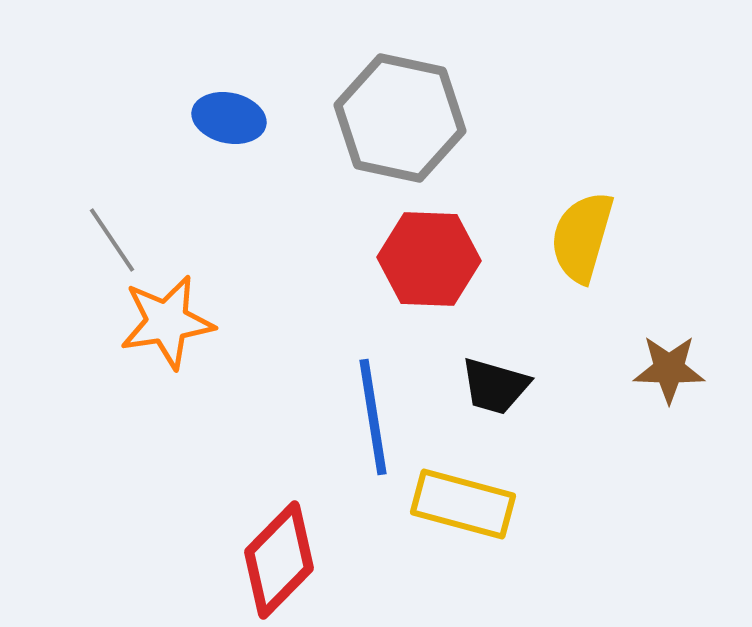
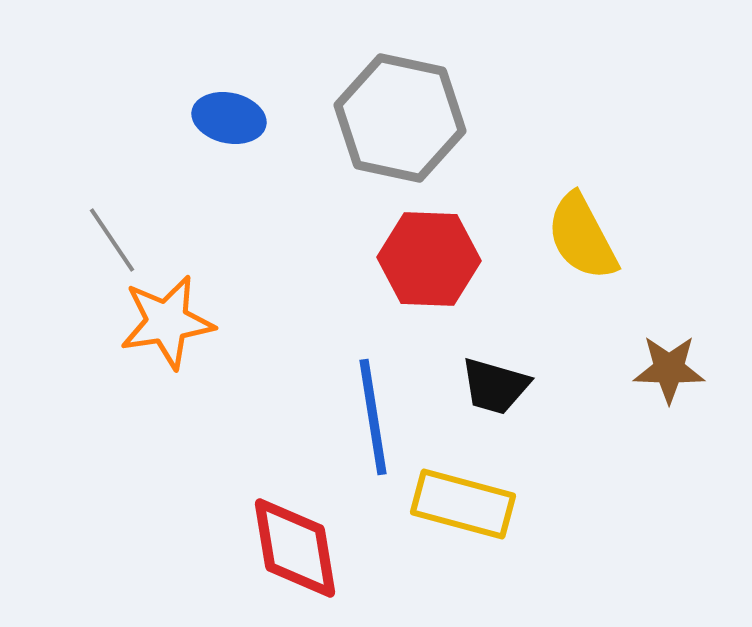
yellow semicircle: rotated 44 degrees counterclockwise
red diamond: moved 16 px right, 12 px up; rotated 54 degrees counterclockwise
